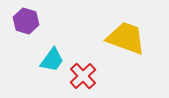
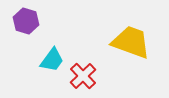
yellow trapezoid: moved 5 px right, 4 px down
